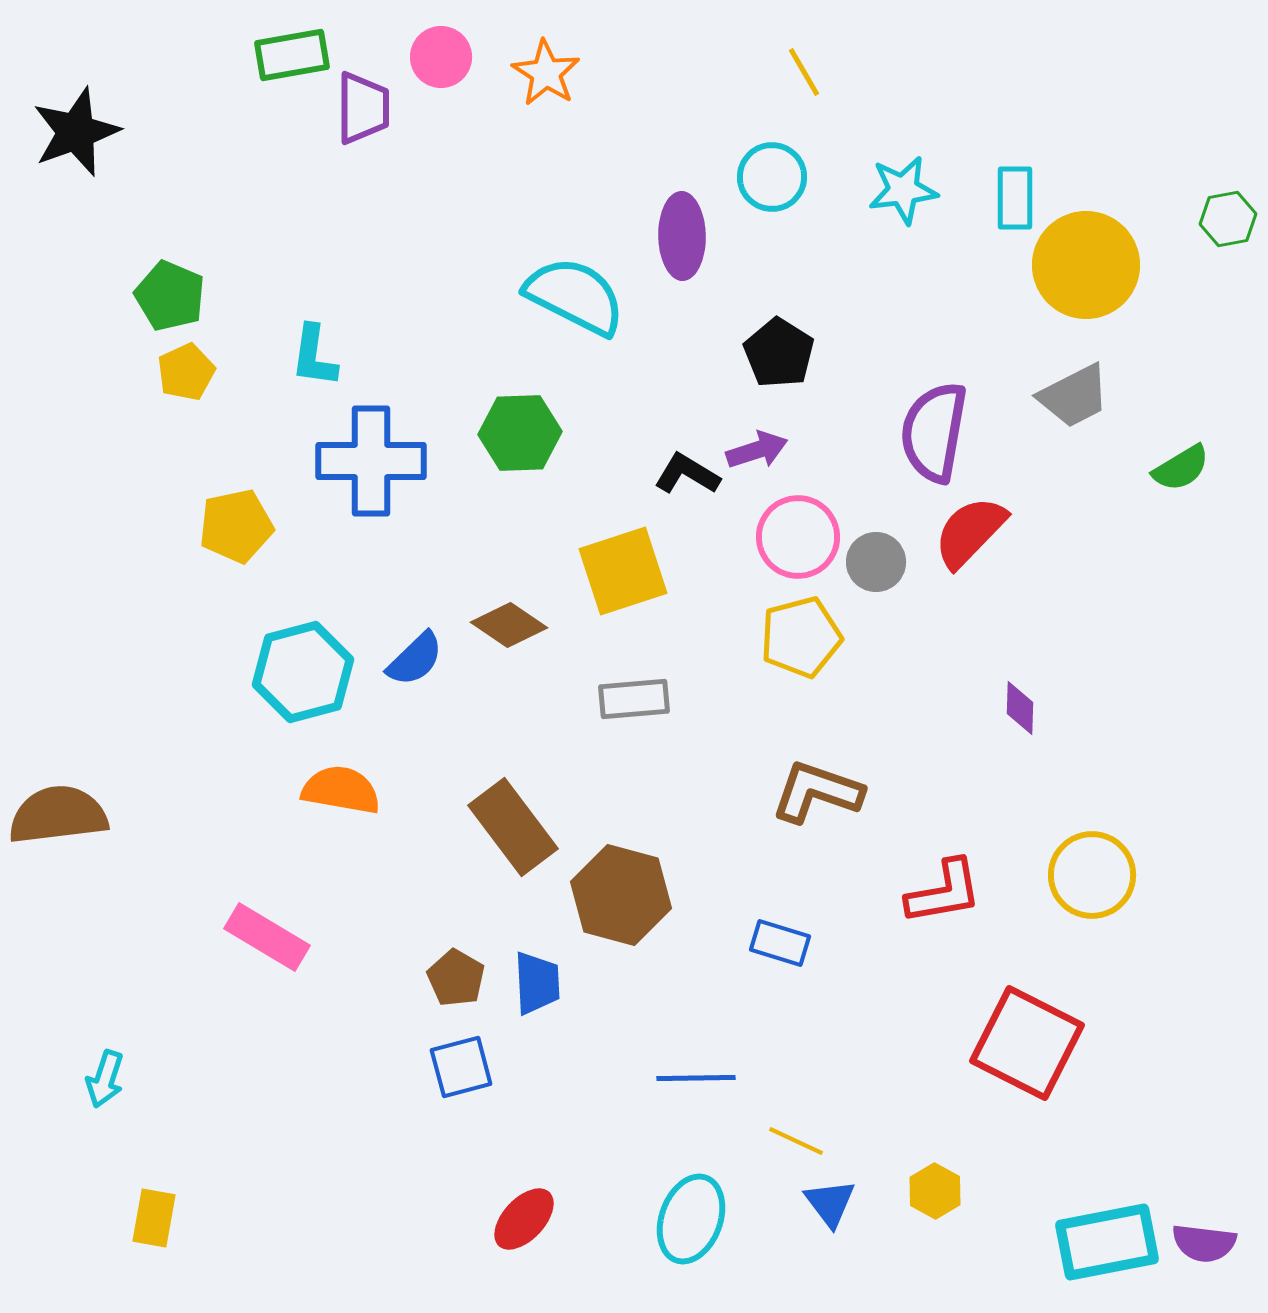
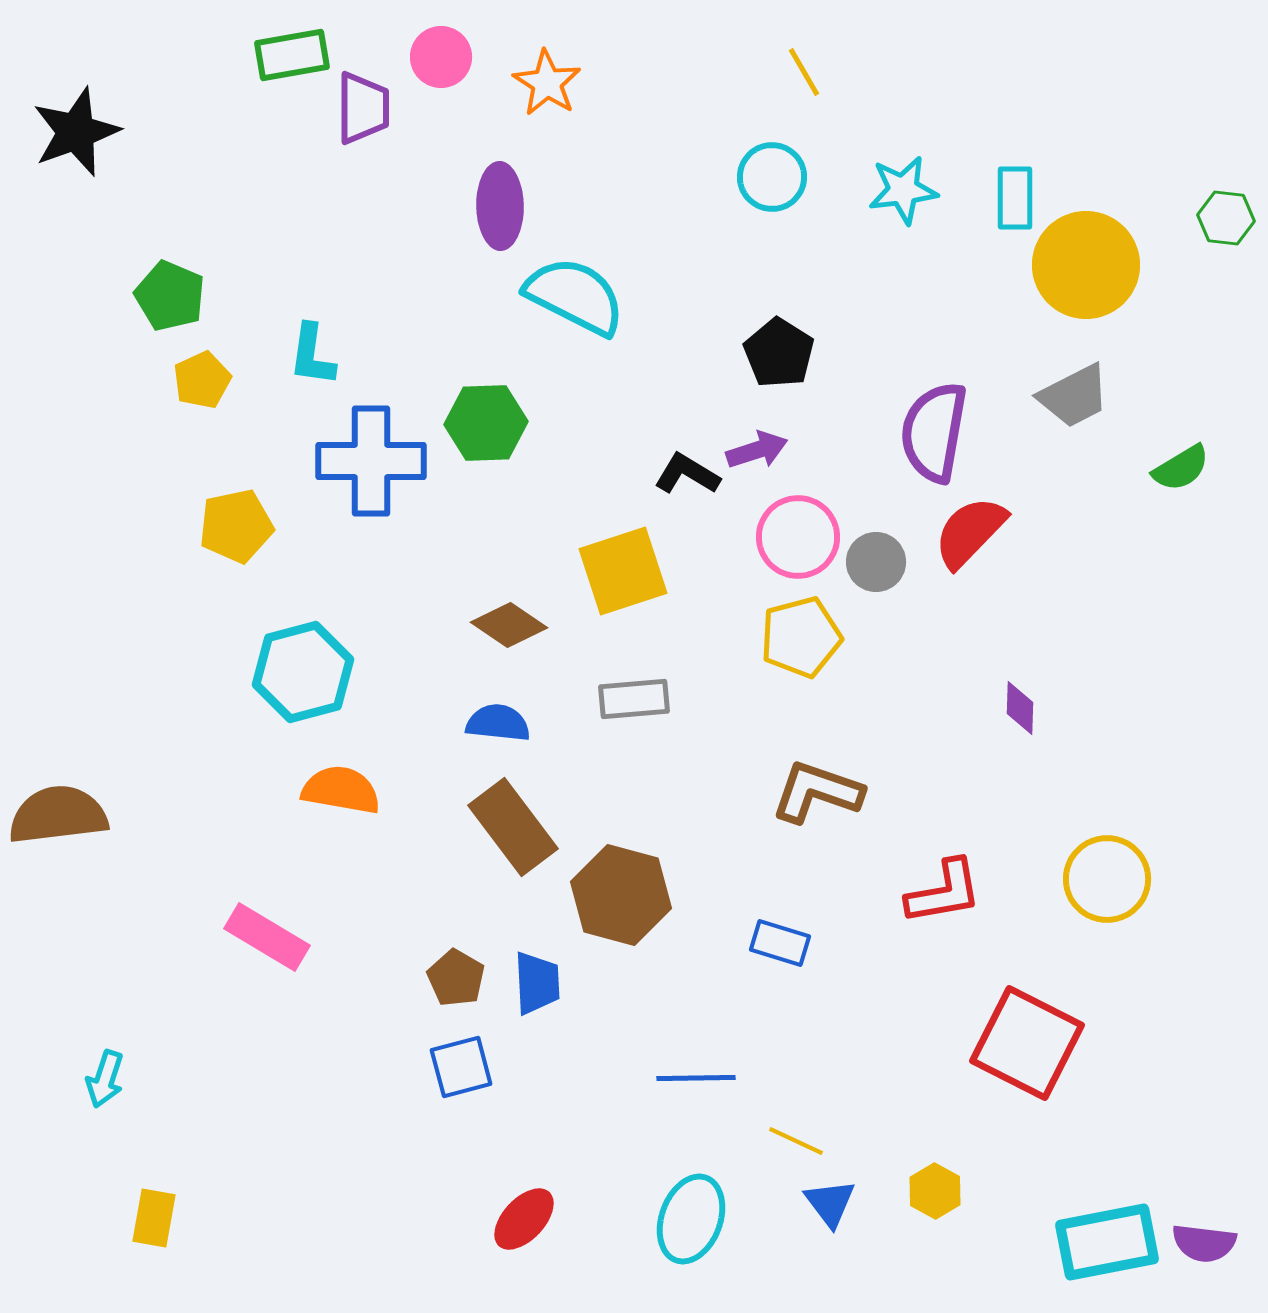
orange star at (546, 73): moved 1 px right, 10 px down
green hexagon at (1228, 219): moved 2 px left, 1 px up; rotated 18 degrees clockwise
purple ellipse at (682, 236): moved 182 px left, 30 px up
cyan L-shape at (314, 356): moved 2 px left, 1 px up
yellow pentagon at (186, 372): moved 16 px right, 8 px down
green hexagon at (520, 433): moved 34 px left, 10 px up
blue semicircle at (415, 659): moved 83 px right, 64 px down; rotated 130 degrees counterclockwise
yellow circle at (1092, 875): moved 15 px right, 4 px down
